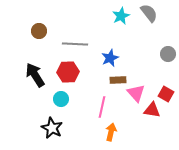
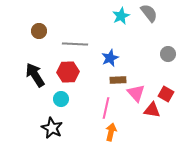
pink line: moved 4 px right, 1 px down
